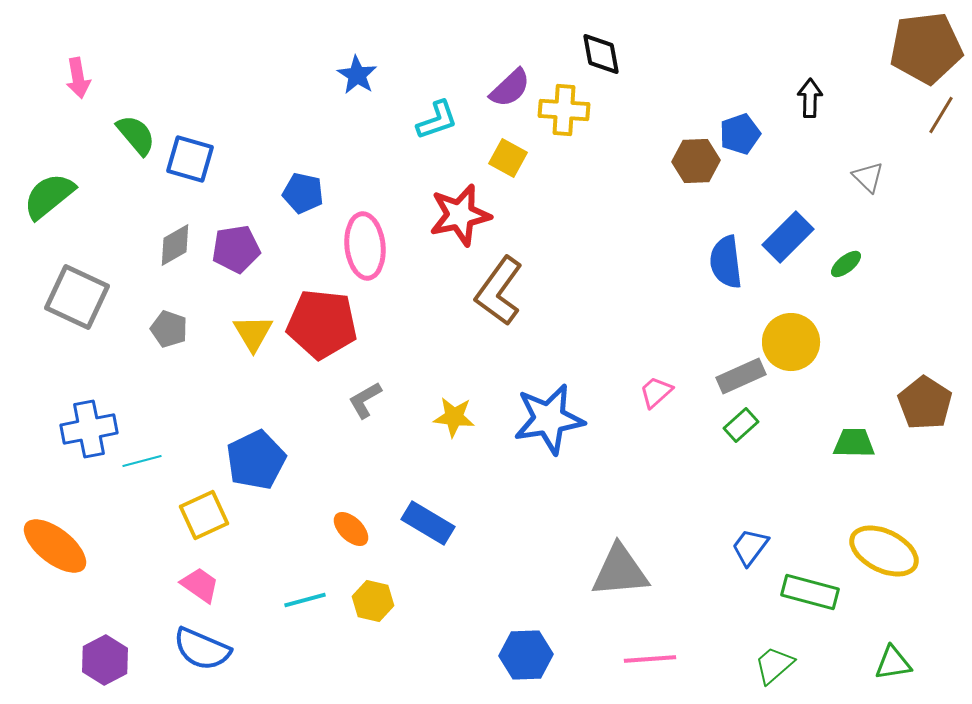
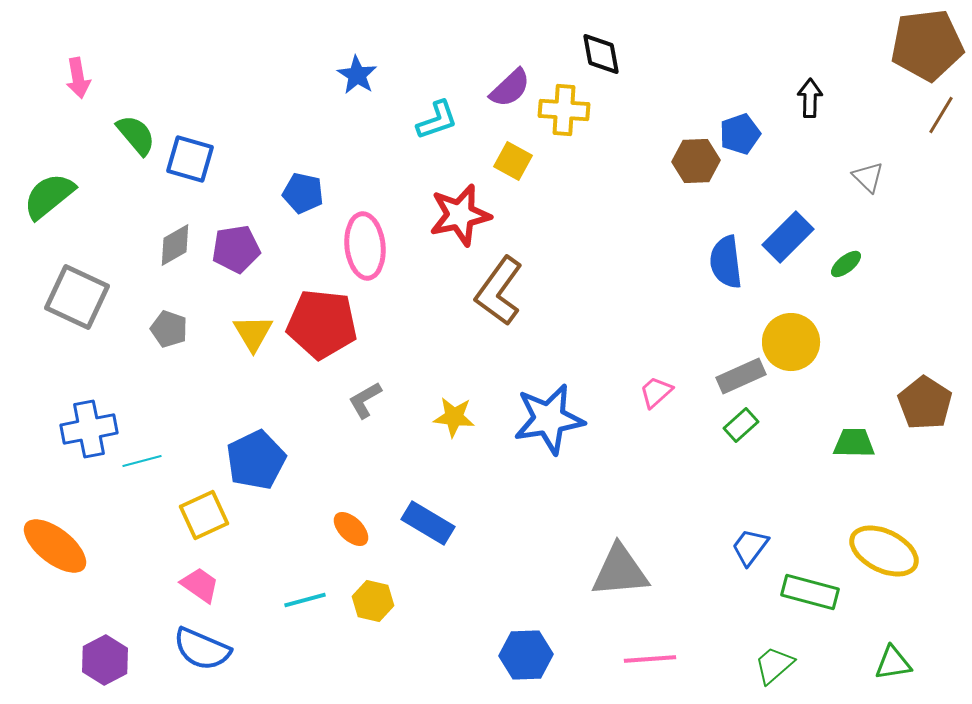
brown pentagon at (926, 48): moved 1 px right, 3 px up
yellow square at (508, 158): moved 5 px right, 3 px down
